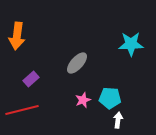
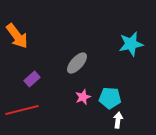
orange arrow: rotated 44 degrees counterclockwise
cyan star: rotated 10 degrees counterclockwise
purple rectangle: moved 1 px right
pink star: moved 3 px up
